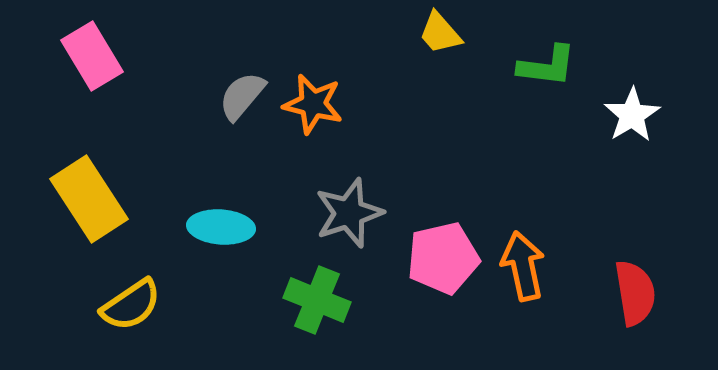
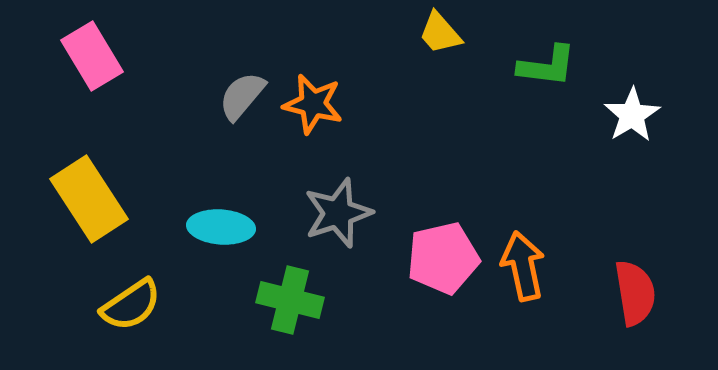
gray star: moved 11 px left
green cross: moved 27 px left; rotated 8 degrees counterclockwise
